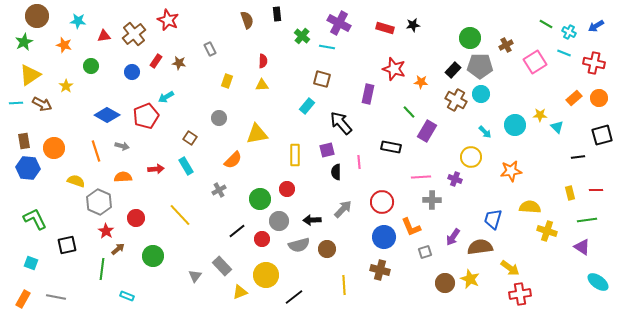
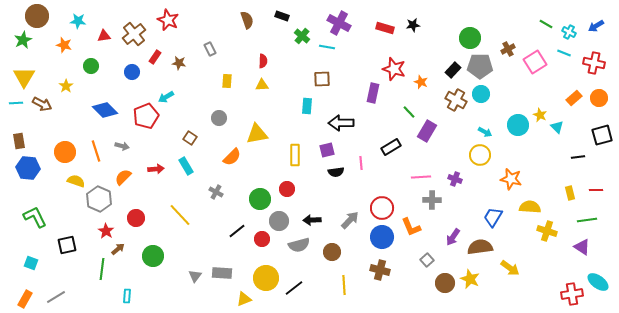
black rectangle at (277, 14): moved 5 px right, 2 px down; rotated 64 degrees counterclockwise
green star at (24, 42): moved 1 px left, 2 px up
brown cross at (506, 45): moved 2 px right, 4 px down
red rectangle at (156, 61): moved 1 px left, 4 px up
yellow triangle at (30, 75): moved 6 px left, 2 px down; rotated 25 degrees counterclockwise
brown square at (322, 79): rotated 18 degrees counterclockwise
yellow rectangle at (227, 81): rotated 16 degrees counterclockwise
orange star at (421, 82): rotated 16 degrees clockwise
purple rectangle at (368, 94): moved 5 px right, 1 px up
cyan rectangle at (307, 106): rotated 35 degrees counterclockwise
blue diamond at (107, 115): moved 2 px left, 5 px up; rotated 15 degrees clockwise
yellow star at (540, 115): rotated 24 degrees clockwise
black arrow at (341, 123): rotated 50 degrees counterclockwise
cyan circle at (515, 125): moved 3 px right
cyan arrow at (485, 132): rotated 16 degrees counterclockwise
brown rectangle at (24, 141): moved 5 px left
black rectangle at (391, 147): rotated 42 degrees counterclockwise
orange circle at (54, 148): moved 11 px right, 4 px down
yellow circle at (471, 157): moved 9 px right, 2 px up
orange semicircle at (233, 160): moved 1 px left, 3 px up
pink line at (359, 162): moved 2 px right, 1 px down
orange star at (511, 171): moved 8 px down; rotated 20 degrees clockwise
black semicircle at (336, 172): rotated 98 degrees counterclockwise
orange semicircle at (123, 177): rotated 42 degrees counterclockwise
gray cross at (219, 190): moved 3 px left, 2 px down; rotated 32 degrees counterclockwise
gray hexagon at (99, 202): moved 3 px up
red circle at (382, 202): moved 6 px down
gray arrow at (343, 209): moved 7 px right, 11 px down
green L-shape at (35, 219): moved 2 px up
blue trapezoid at (493, 219): moved 2 px up; rotated 15 degrees clockwise
blue circle at (384, 237): moved 2 px left
brown circle at (327, 249): moved 5 px right, 3 px down
gray square at (425, 252): moved 2 px right, 8 px down; rotated 24 degrees counterclockwise
gray rectangle at (222, 266): moved 7 px down; rotated 42 degrees counterclockwise
yellow circle at (266, 275): moved 3 px down
yellow triangle at (240, 292): moved 4 px right, 7 px down
red cross at (520, 294): moved 52 px right
cyan rectangle at (127, 296): rotated 72 degrees clockwise
gray line at (56, 297): rotated 42 degrees counterclockwise
black line at (294, 297): moved 9 px up
orange rectangle at (23, 299): moved 2 px right
